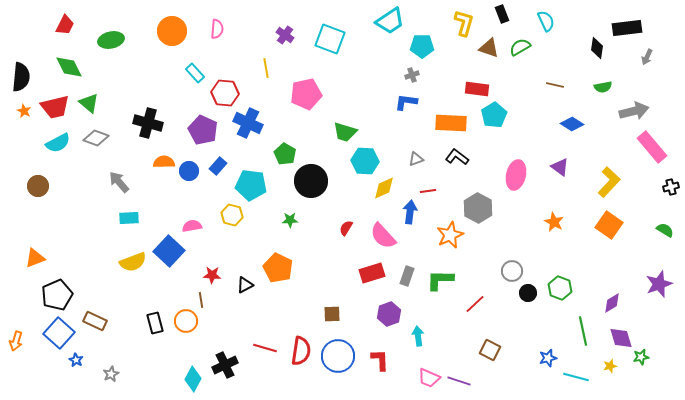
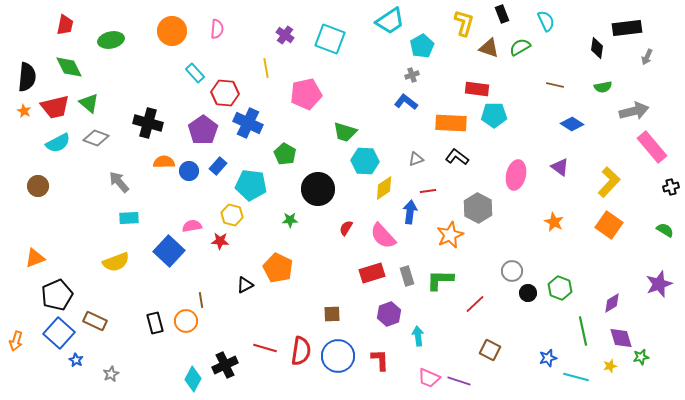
red trapezoid at (65, 25): rotated 15 degrees counterclockwise
cyan pentagon at (422, 46): rotated 30 degrees counterclockwise
black semicircle at (21, 77): moved 6 px right
blue L-shape at (406, 102): rotated 30 degrees clockwise
cyan pentagon at (494, 115): rotated 30 degrees clockwise
purple pentagon at (203, 130): rotated 12 degrees clockwise
black circle at (311, 181): moved 7 px right, 8 px down
yellow diamond at (384, 188): rotated 10 degrees counterclockwise
yellow semicircle at (133, 262): moved 17 px left
red star at (212, 275): moved 8 px right, 34 px up
gray rectangle at (407, 276): rotated 36 degrees counterclockwise
